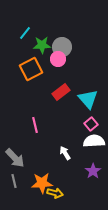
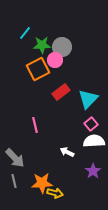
pink circle: moved 3 px left, 1 px down
orange square: moved 7 px right
cyan triangle: rotated 25 degrees clockwise
white arrow: moved 2 px right, 1 px up; rotated 32 degrees counterclockwise
